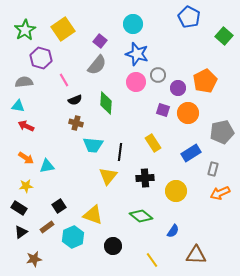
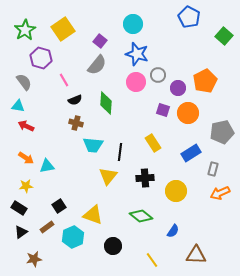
gray semicircle at (24, 82): rotated 60 degrees clockwise
